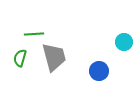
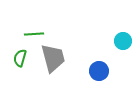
cyan circle: moved 1 px left, 1 px up
gray trapezoid: moved 1 px left, 1 px down
